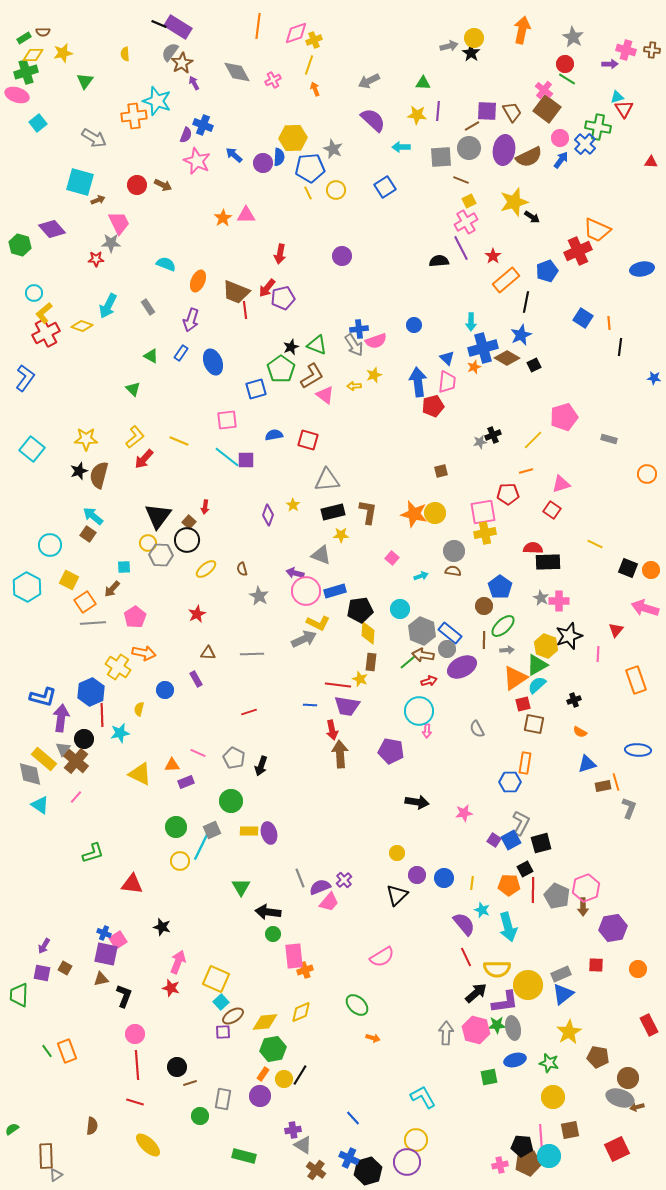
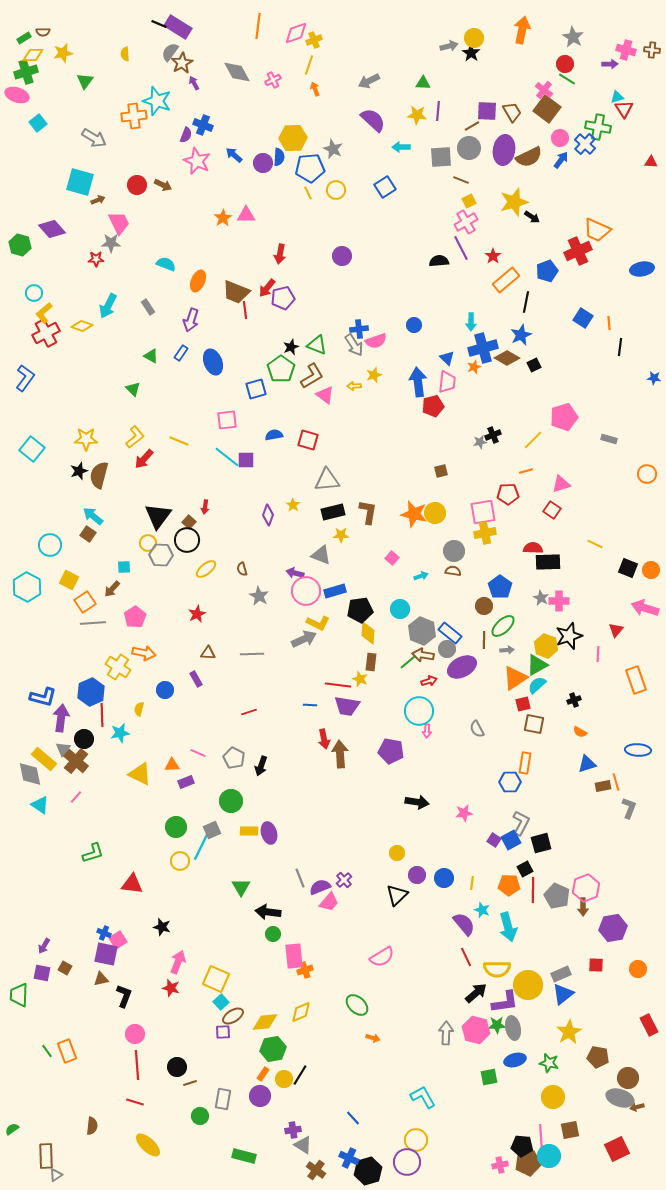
red arrow at (332, 730): moved 8 px left, 9 px down
